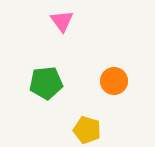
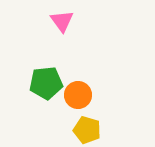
orange circle: moved 36 px left, 14 px down
